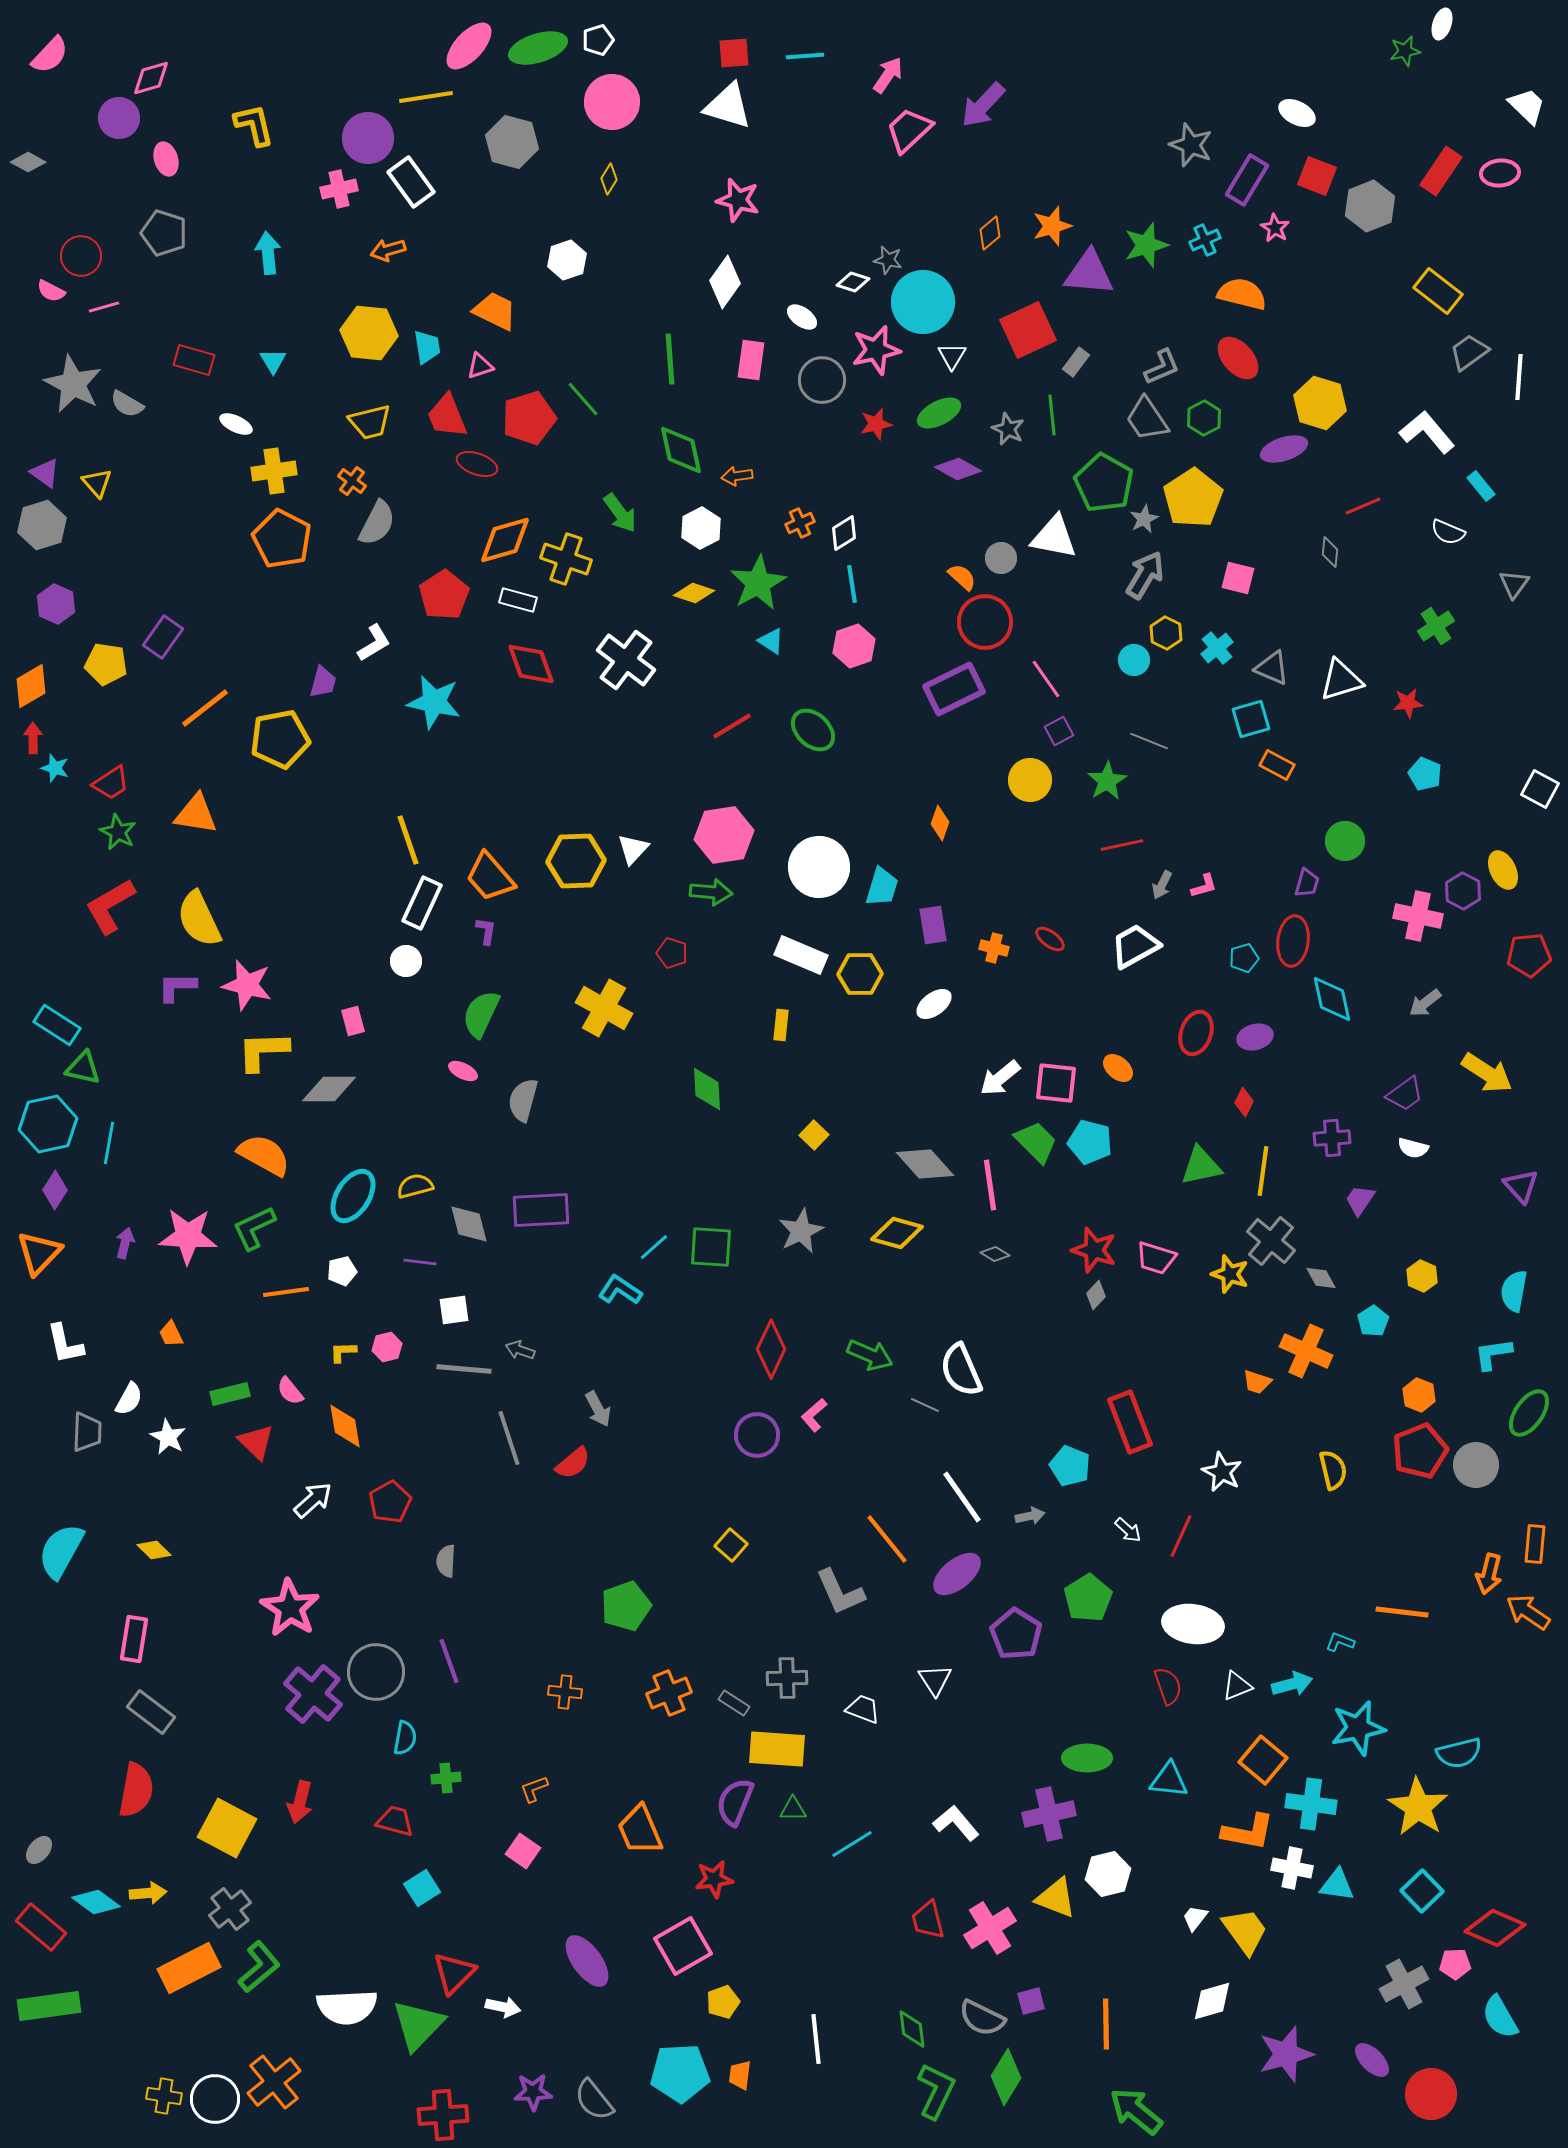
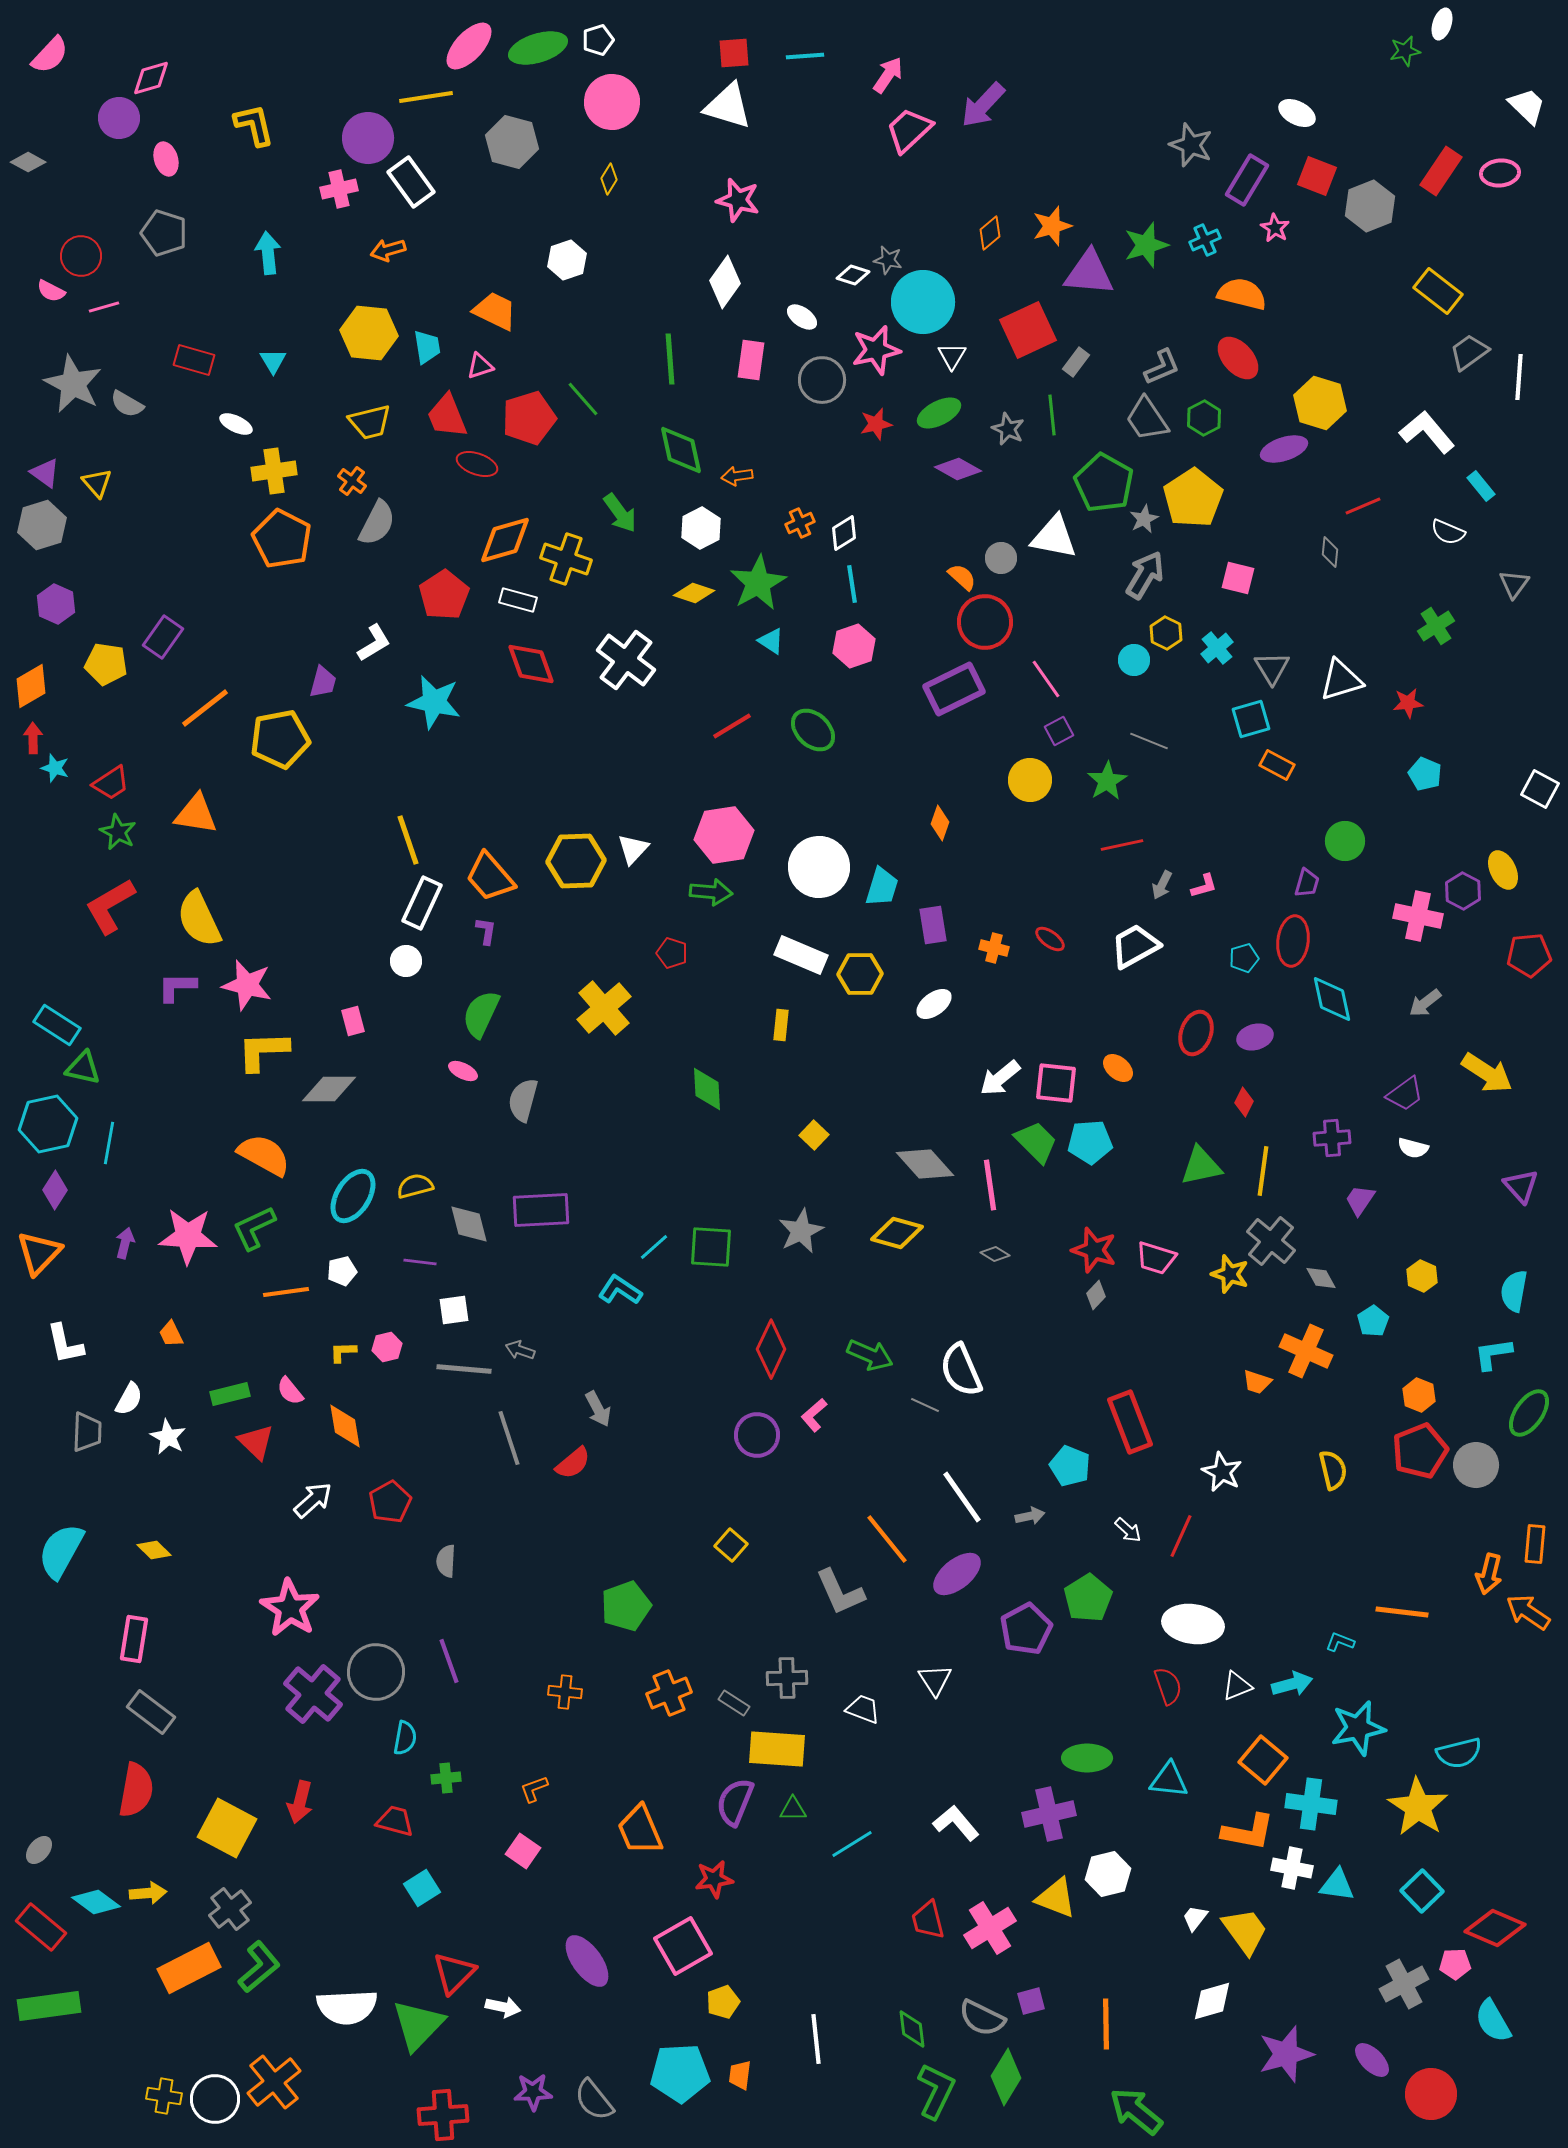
white diamond at (853, 282): moved 7 px up
gray triangle at (1272, 668): rotated 36 degrees clockwise
yellow cross at (604, 1008): rotated 20 degrees clockwise
cyan pentagon at (1090, 1142): rotated 18 degrees counterclockwise
purple pentagon at (1016, 1634): moved 10 px right, 5 px up; rotated 12 degrees clockwise
cyan semicircle at (1500, 2017): moved 7 px left, 4 px down
